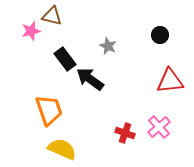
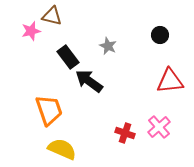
black rectangle: moved 3 px right, 2 px up
black arrow: moved 1 px left, 2 px down
